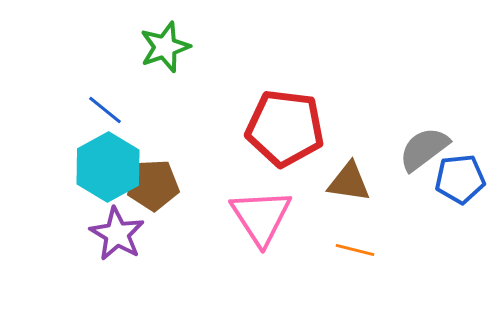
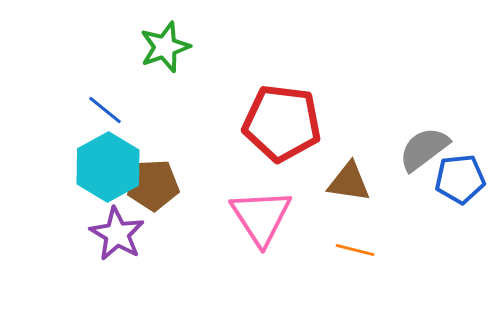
red pentagon: moved 3 px left, 5 px up
